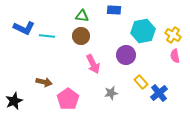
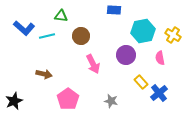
green triangle: moved 21 px left
blue L-shape: rotated 15 degrees clockwise
cyan line: rotated 21 degrees counterclockwise
pink semicircle: moved 15 px left, 2 px down
brown arrow: moved 8 px up
gray star: moved 8 px down; rotated 24 degrees clockwise
